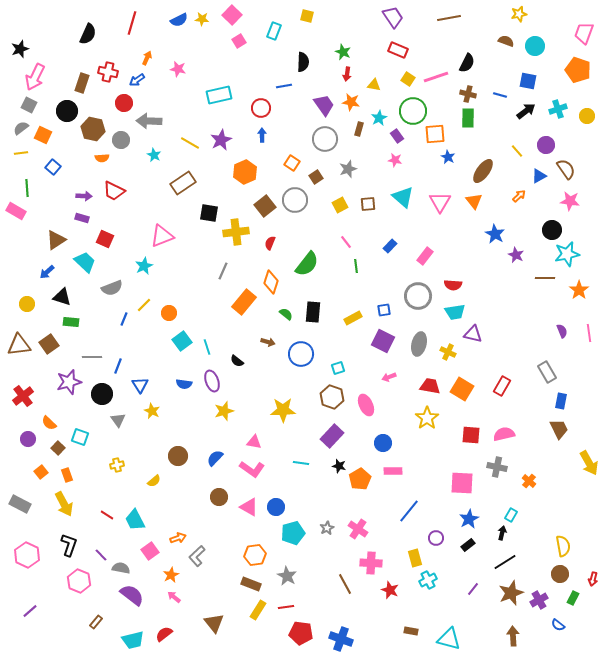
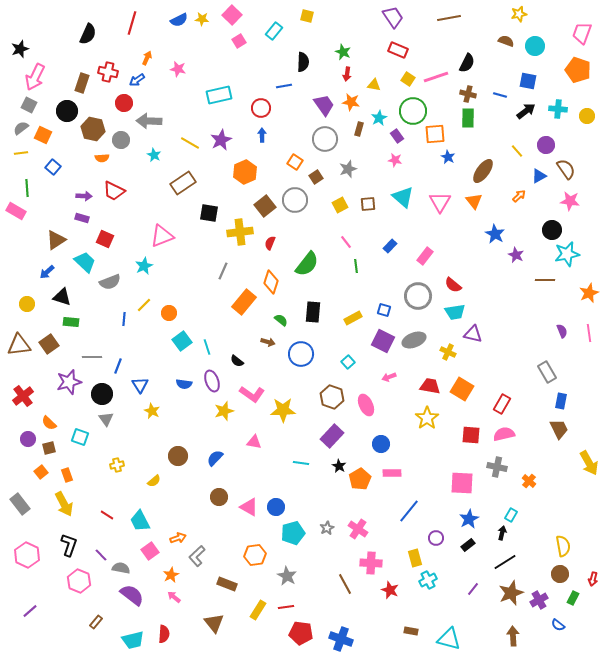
cyan rectangle at (274, 31): rotated 18 degrees clockwise
pink trapezoid at (584, 33): moved 2 px left
cyan cross at (558, 109): rotated 24 degrees clockwise
orange square at (292, 163): moved 3 px right, 1 px up
yellow cross at (236, 232): moved 4 px right
brown line at (545, 278): moved 2 px down
red semicircle at (453, 285): rotated 36 degrees clockwise
gray semicircle at (112, 288): moved 2 px left, 6 px up
orange star at (579, 290): moved 10 px right, 3 px down; rotated 12 degrees clockwise
blue square at (384, 310): rotated 24 degrees clockwise
green semicircle at (286, 314): moved 5 px left, 6 px down
blue line at (124, 319): rotated 16 degrees counterclockwise
gray ellipse at (419, 344): moved 5 px left, 4 px up; rotated 55 degrees clockwise
cyan square at (338, 368): moved 10 px right, 6 px up; rotated 24 degrees counterclockwise
red rectangle at (502, 386): moved 18 px down
gray triangle at (118, 420): moved 12 px left, 1 px up
blue circle at (383, 443): moved 2 px left, 1 px down
brown square at (58, 448): moved 9 px left; rotated 32 degrees clockwise
black star at (339, 466): rotated 16 degrees clockwise
pink L-shape at (252, 469): moved 75 px up
pink rectangle at (393, 471): moved 1 px left, 2 px down
gray rectangle at (20, 504): rotated 25 degrees clockwise
cyan trapezoid at (135, 520): moved 5 px right, 1 px down
brown rectangle at (251, 584): moved 24 px left
red semicircle at (164, 634): rotated 132 degrees clockwise
